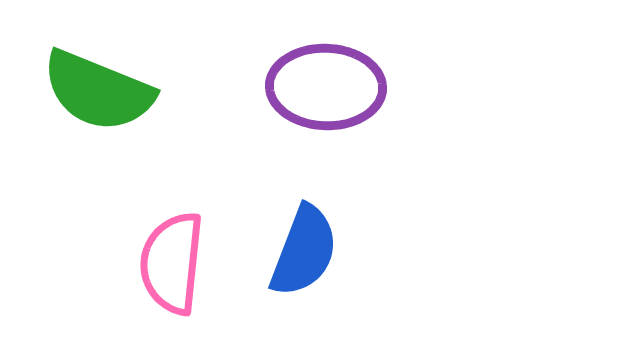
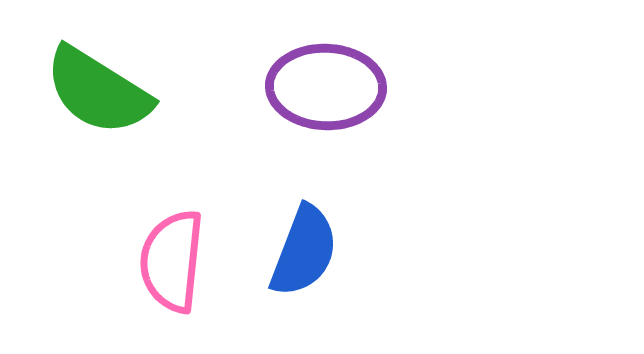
green semicircle: rotated 10 degrees clockwise
pink semicircle: moved 2 px up
